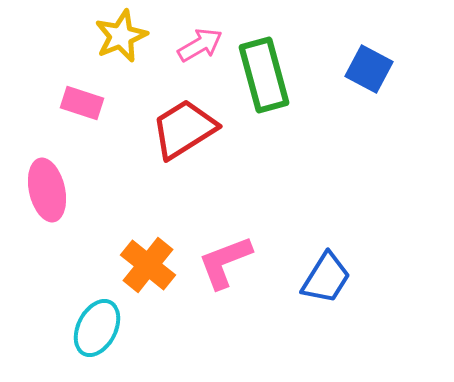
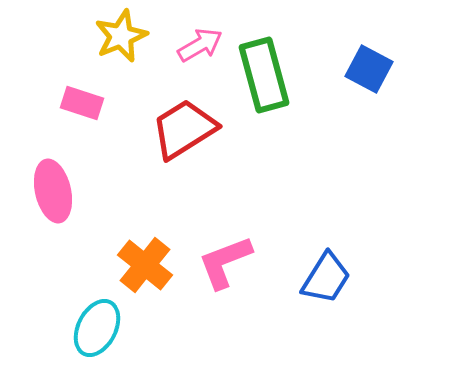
pink ellipse: moved 6 px right, 1 px down
orange cross: moved 3 px left
